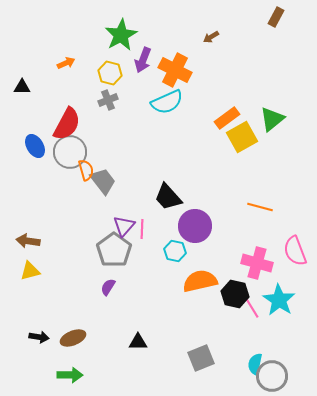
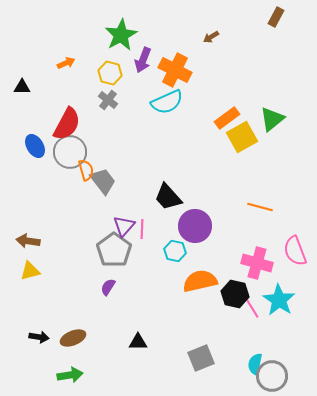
gray cross at (108, 100): rotated 30 degrees counterclockwise
green arrow at (70, 375): rotated 10 degrees counterclockwise
